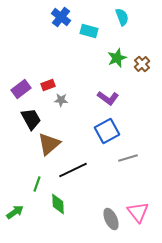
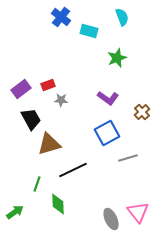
brown cross: moved 48 px down
blue square: moved 2 px down
brown triangle: rotated 25 degrees clockwise
